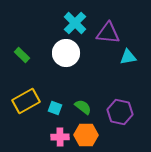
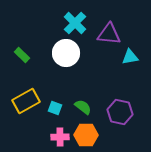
purple triangle: moved 1 px right, 1 px down
cyan triangle: moved 2 px right
